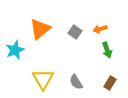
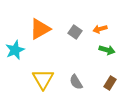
orange triangle: rotated 10 degrees clockwise
green arrow: rotated 56 degrees counterclockwise
